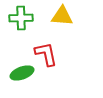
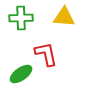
yellow triangle: moved 2 px right, 1 px down
green ellipse: moved 1 px left, 1 px down; rotated 15 degrees counterclockwise
